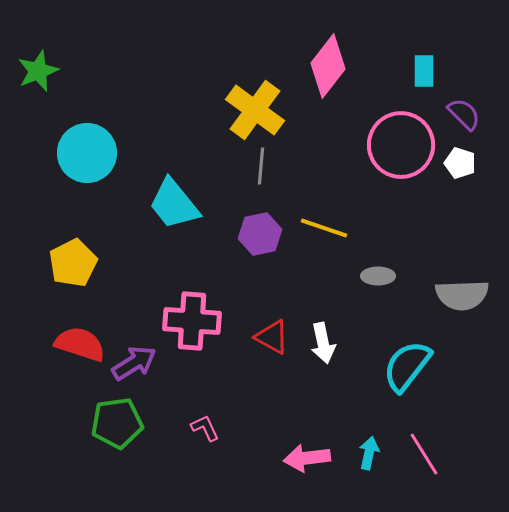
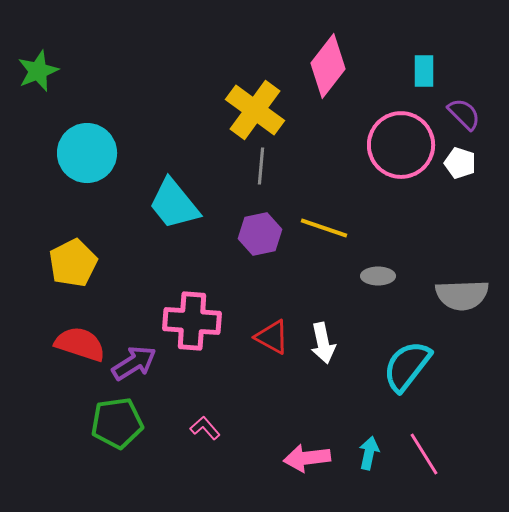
pink L-shape: rotated 16 degrees counterclockwise
